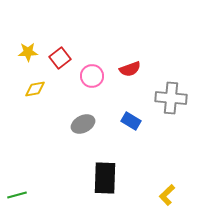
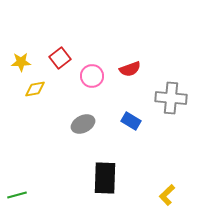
yellow star: moved 7 px left, 10 px down
